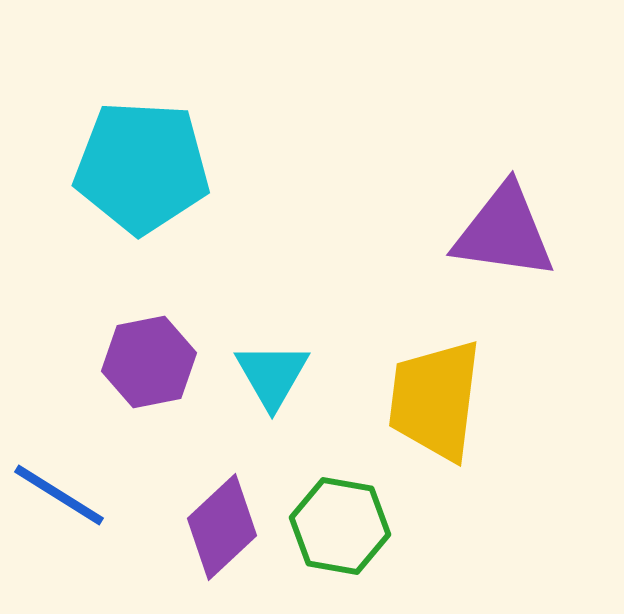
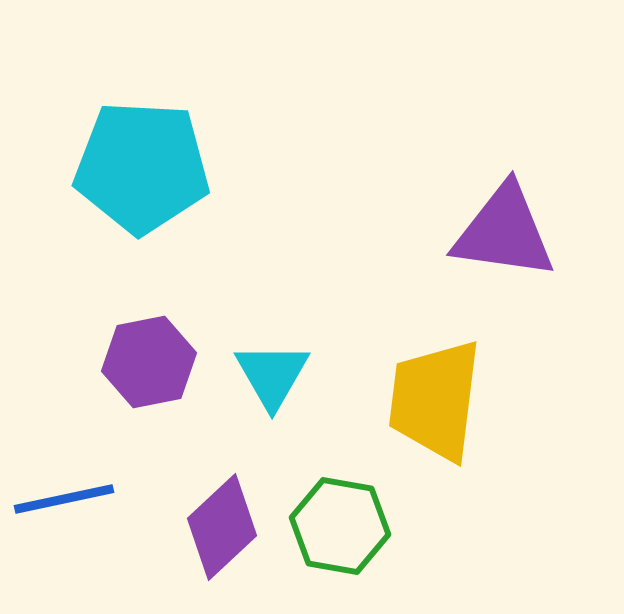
blue line: moved 5 px right, 4 px down; rotated 44 degrees counterclockwise
